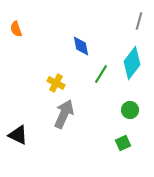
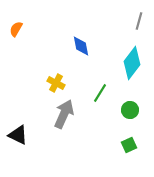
orange semicircle: rotated 49 degrees clockwise
green line: moved 1 px left, 19 px down
green square: moved 6 px right, 2 px down
